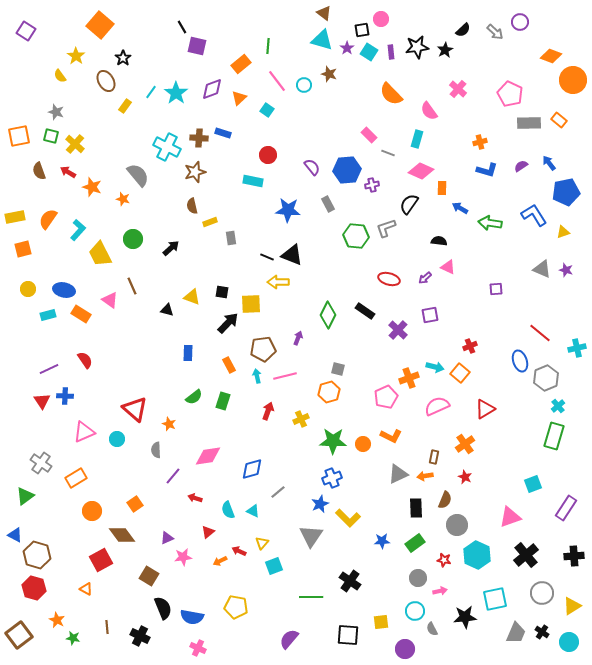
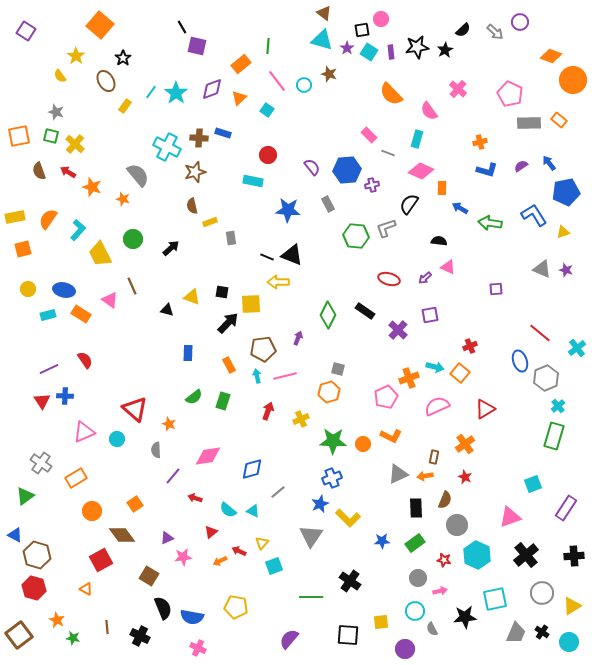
cyan cross at (577, 348): rotated 24 degrees counterclockwise
cyan semicircle at (228, 510): rotated 30 degrees counterclockwise
red triangle at (208, 532): moved 3 px right
